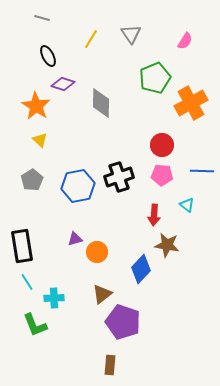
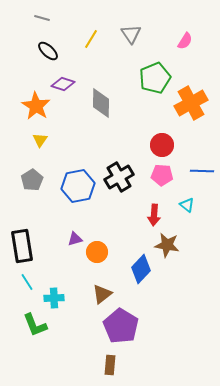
black ellipse: moved 5 px up; rotated 20 degrees counterclockwise
yellow triangle: rotated 21 degrees clockwise
black cross: rotated 12 degrees counterclockwise
purple pentagon: moved 2 px left, 4 px down; rotated 12 degrees clockwise
